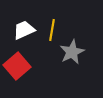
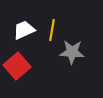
gray star: rotated 30 degrees clockwise
